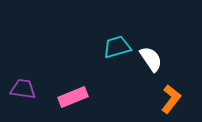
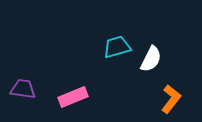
white semicircle: rotated 60 degrees clockwise
